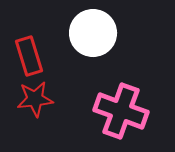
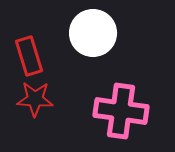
red star: rotated 9 degrees clockwise
pink cross: rotated 12 degrees counterclockwise
